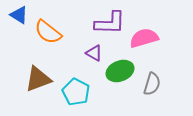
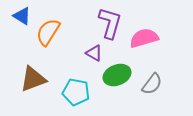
blue triangle: moved 3 px right, 1 px down
purple L-shape: rotated 76 degrees counterclockwise
orange semicircle: rotated 84 degrees clockwise
green ellipse: moved 3 px left, 4 px down
brown triangle: moved 5 px left
gray semicircle: rotated 20 degrees clockwise
cyan pentagon: rotated 16 degrees counterclockwise
